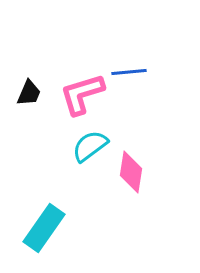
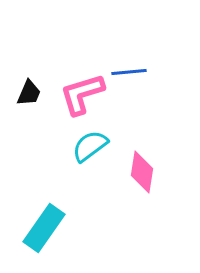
pink diamond: moved 11 px right
